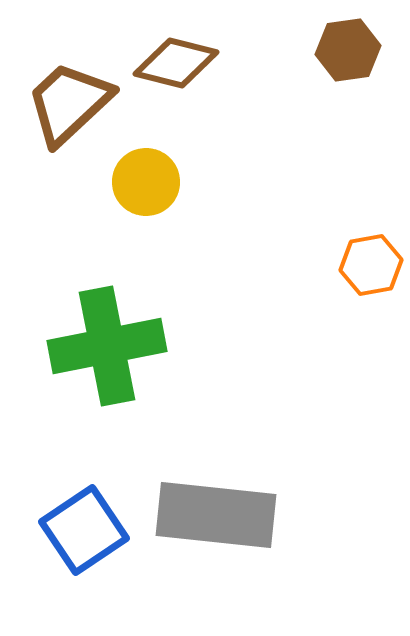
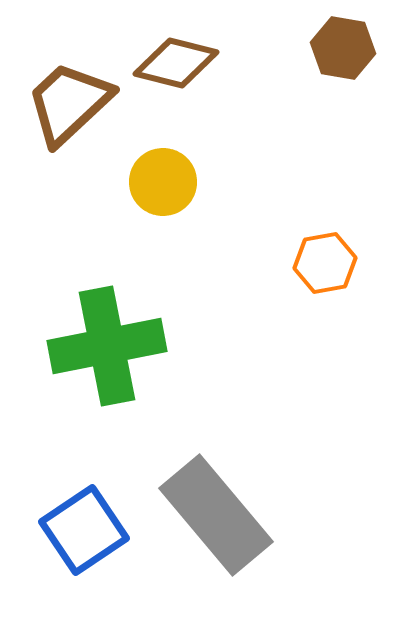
brown hexagon: moved 5 px left, 2 px up; rotated 18 degrees clockwise
yellow circle: moved 17 px right
orange hexagon: moved 46 px left, 2 px up
gray rectangle: rotated 44 degrees clockwise
